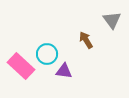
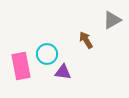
gray triangle: rotated 36 degrees clockwise
pink rectangle: rotated 36 degrees clockwise
purple triangle: moved 1 px left, 1 px down
